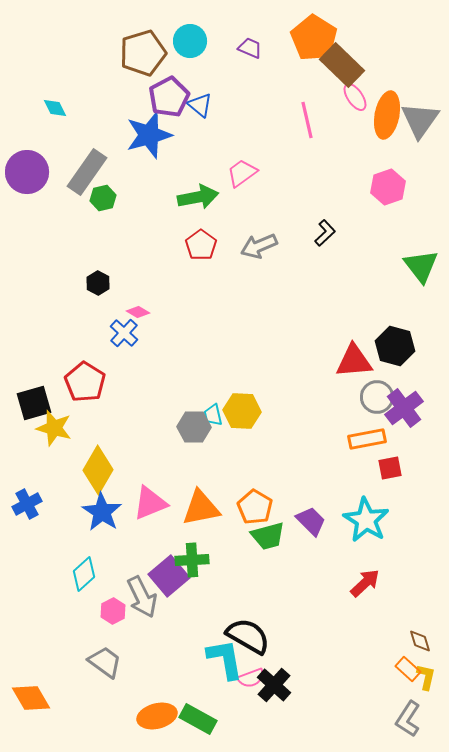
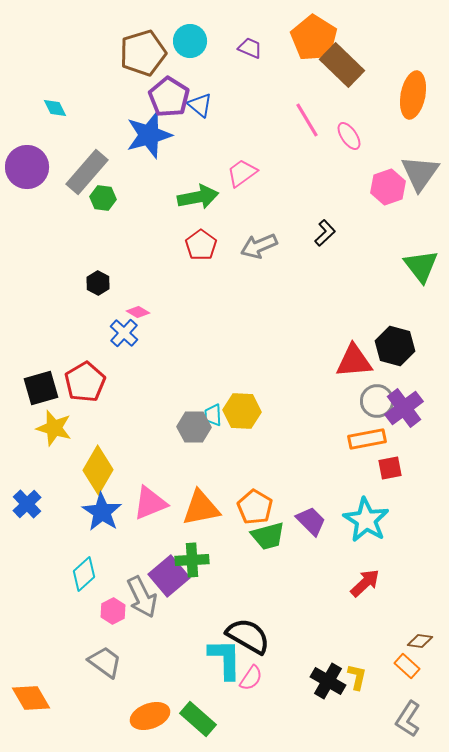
purple pentagon at (169, 97): rotated 12 degrees counterclockwise
pink ellipse at (355, 97): moved 6 px left, 39 px down
orange ellipse at (387, 115): moved 26 px right, 20 px up
pink line at (307, 120): rotated 18 degrees counterclockwise
gray triangle at (420, 120): moved 53 px down
purple circle at (27, 172): moved 5 px up
gray rectangle at (87, 172): rotated 6 degrees clockwise
green hexagon at (103, 198): rotated 20 degrees clockwise
red pentagon at (85, 382): rotated 9 degrees clockwise
gray circle at (377, 397): moved 4 px down
black square at (34, 403): moved 7 px right, 15 px up
cyan trapezoid at (213, 415): rotated 10 degrees clockwise
blue cross at (27, 504): rotated 16 degrees counterclockwise
brown diamond at (420, 641): rotated 65 degrees counterclockwise
cyan L-shape at (225, 659): rotated 9 degrees clockwise
orange rectangle at (408, 669): moved 1 px left, 3 px up
yellow L-shape at (426, 677): moved 69 px left
pink semicircle at (251, 678): rotated 36 degrees counterclockwise
black cross at (274, 685): moved 54 px right, 4 px up; rotated 12 degrees counterclockwise
orange ellipse at (157, 716): moved 7 px left; rotated 6 degrees counterclockwise
green rectangle at (198, 719): rotated 12 degrees clockwise
